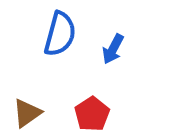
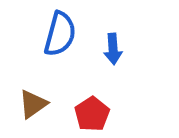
blue arrow: rotated 32 degrees counterclockwise
brown triangle: moved 6 px right, 9 px up
